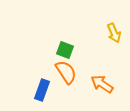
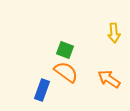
yellow arrow: rotated 18 degrees clockwise
orange semicircle: rotated 20 degrees counterclockwise
orange arrow: moved 7 px right, 5 px up
